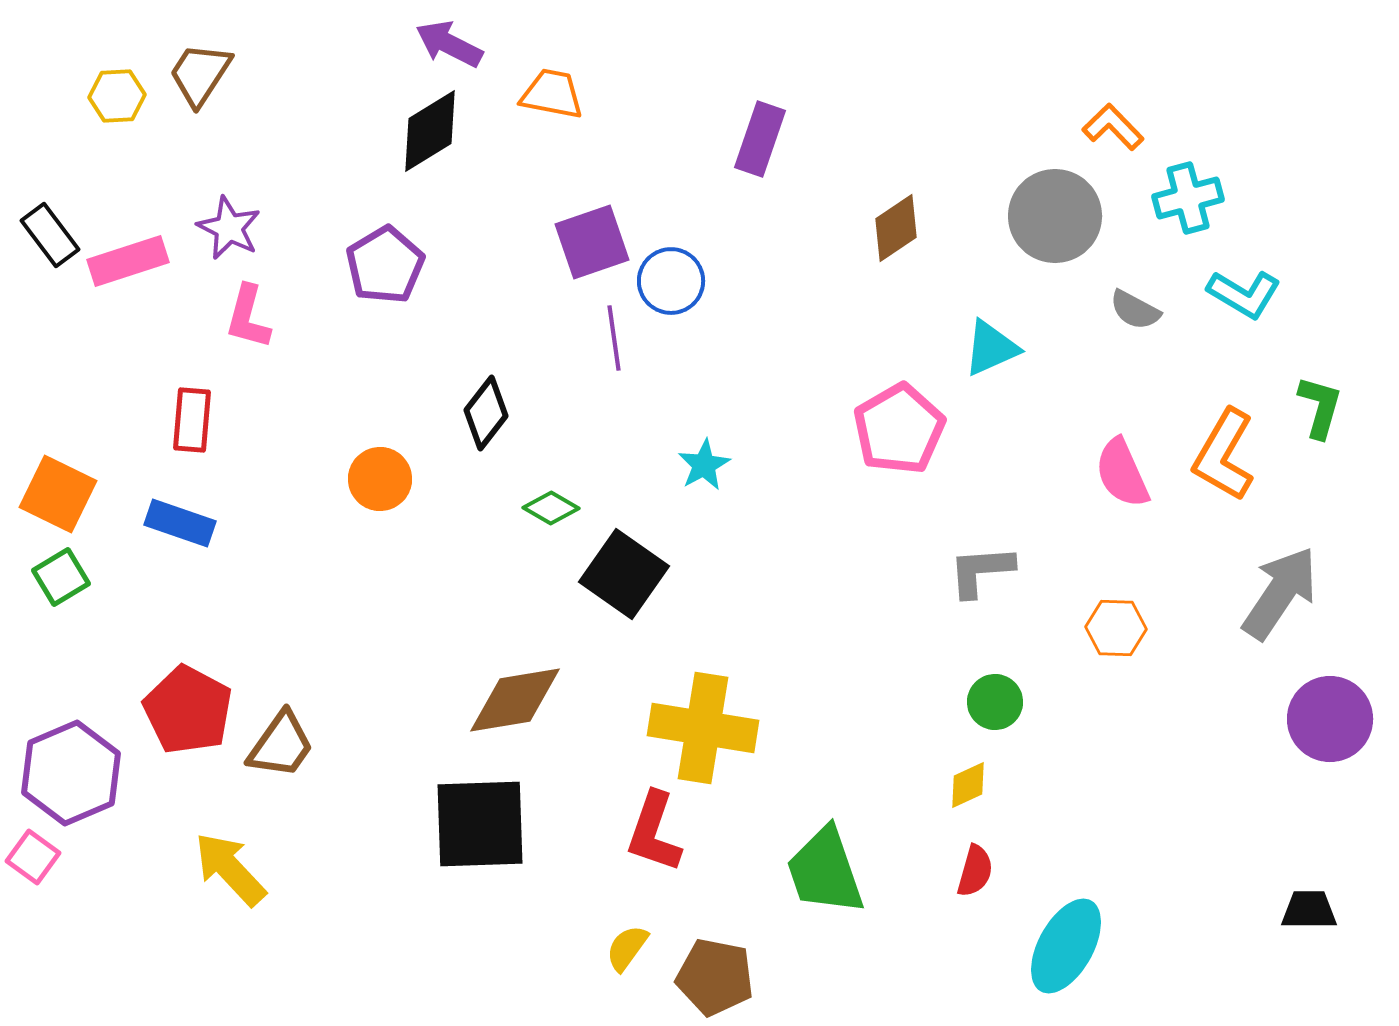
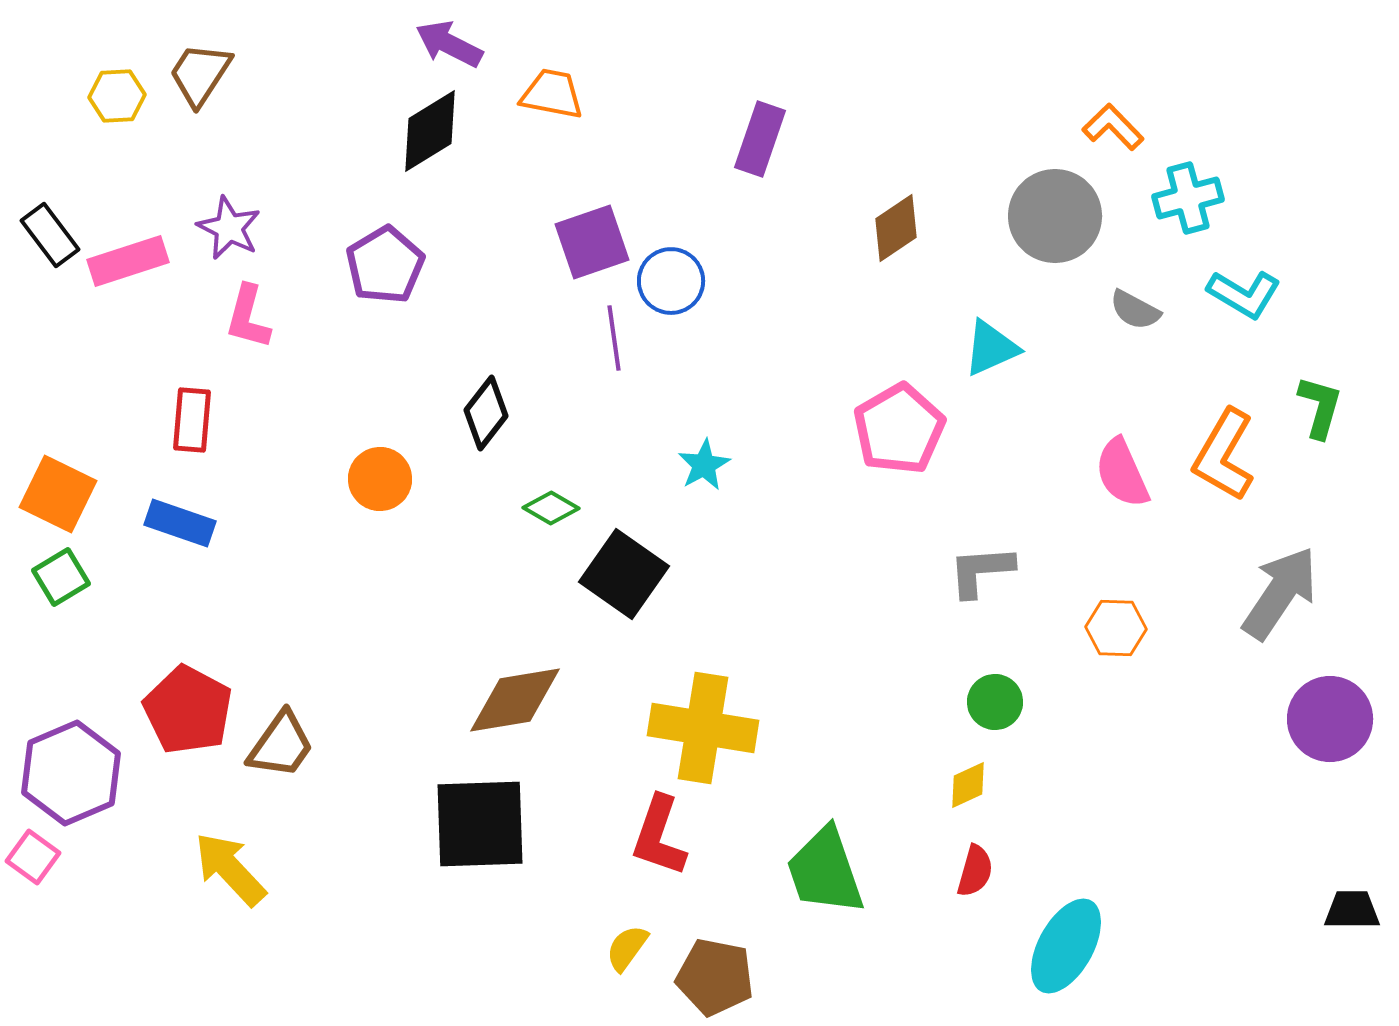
red L-shape at (654, 832): moved 5 px right, 4 px down
black trapezoid at (1309, 910): moved 43 px right
